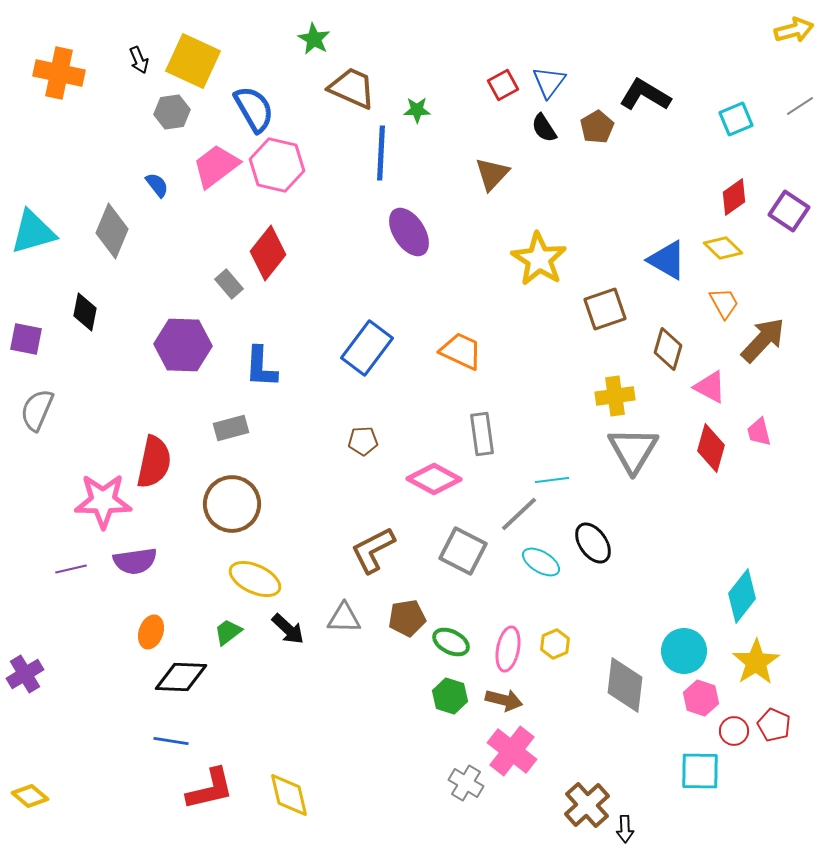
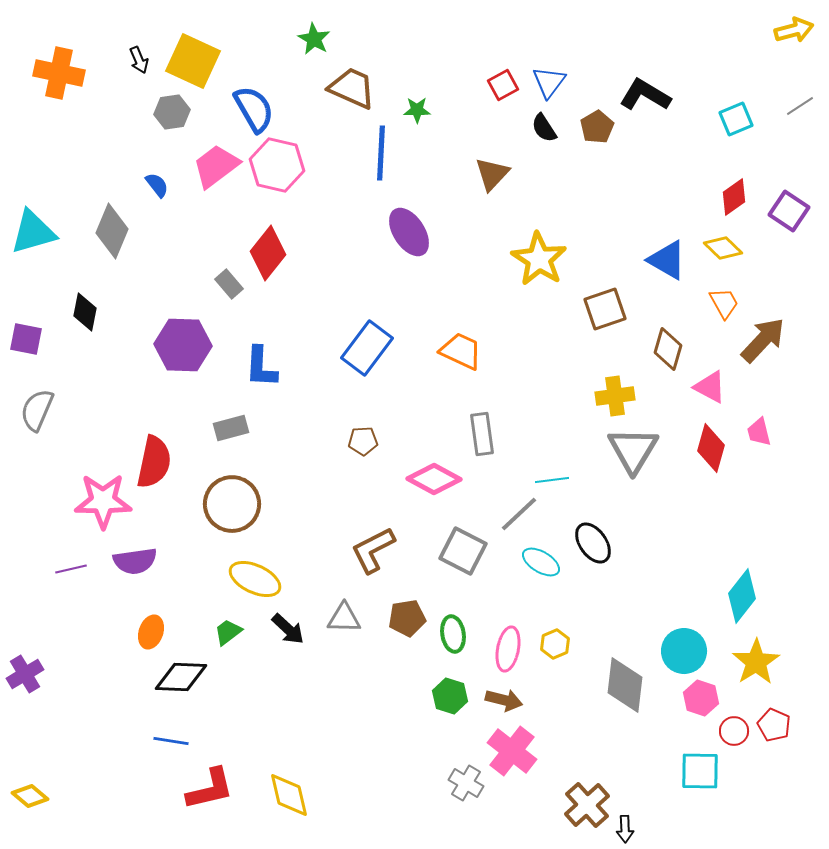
green ellipse at (451, 642): moved 2 px right, 8 px up; rotated 54 degrees clockwise
